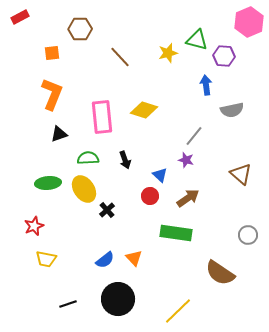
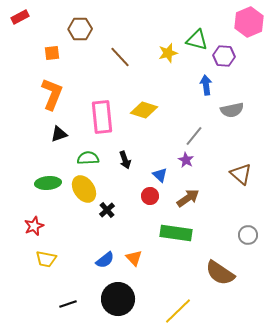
purple star: rotated 14 degrees clockwise
